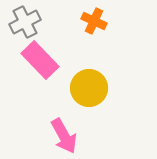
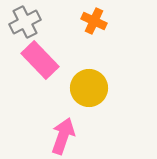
pink arrow: moved 1 px left; rotated 132 degrees counterclockwise
